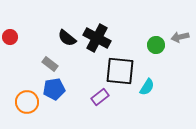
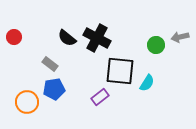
red circle: moved 4 px right
cyan semicircle: moved 4 px up
